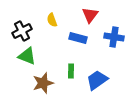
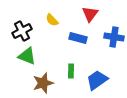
red triangle: moved 1 px up
yellow semicircle: rotated 24 degrees counterclockwise
